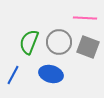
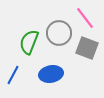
pink line: rotated 50 degrees clockwise
gray circle: moved 9 px up
gray square: moved 1 px left, 1 px down
blue ellipse: rotated 25 degrees counterclockwise
